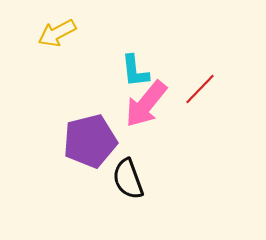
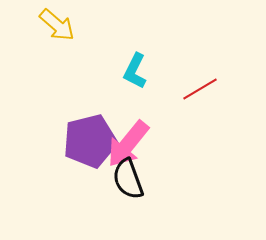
yellow arrow: moved 8 px up; rotated 111 degrees counterclockwise
cyan L-shape: rotated 33 degrees clockwise
red line: rotated 15 degrees clockwise
pink arrow: moved 18 px left, 40 px down
